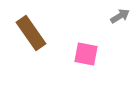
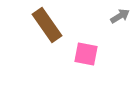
brown rectangle: moved 16 px right, 8 px up
